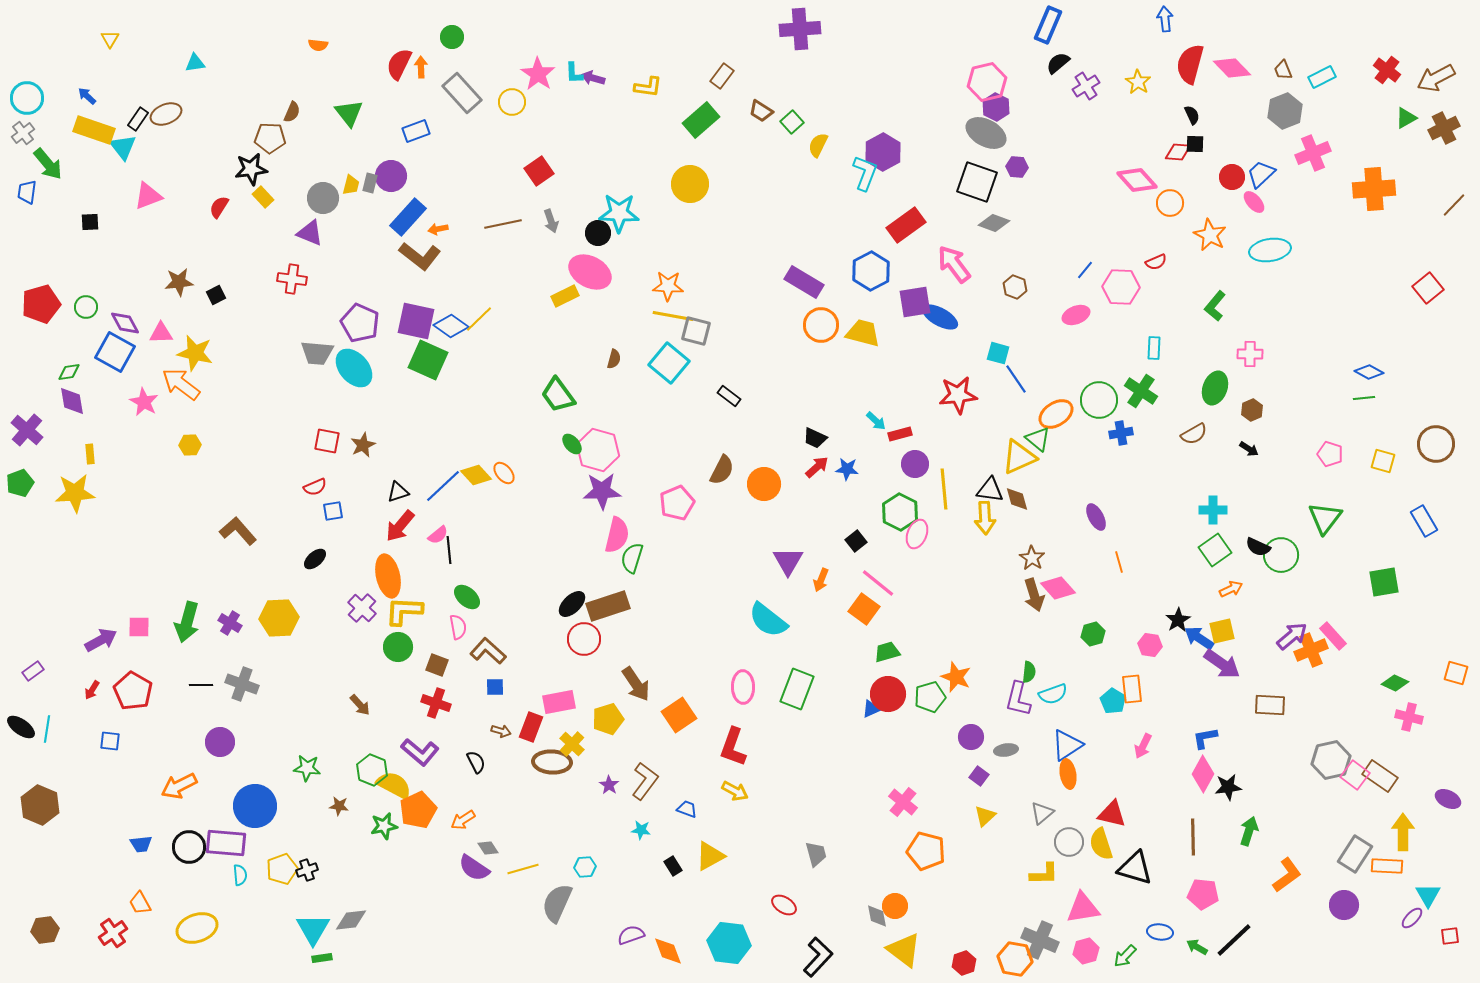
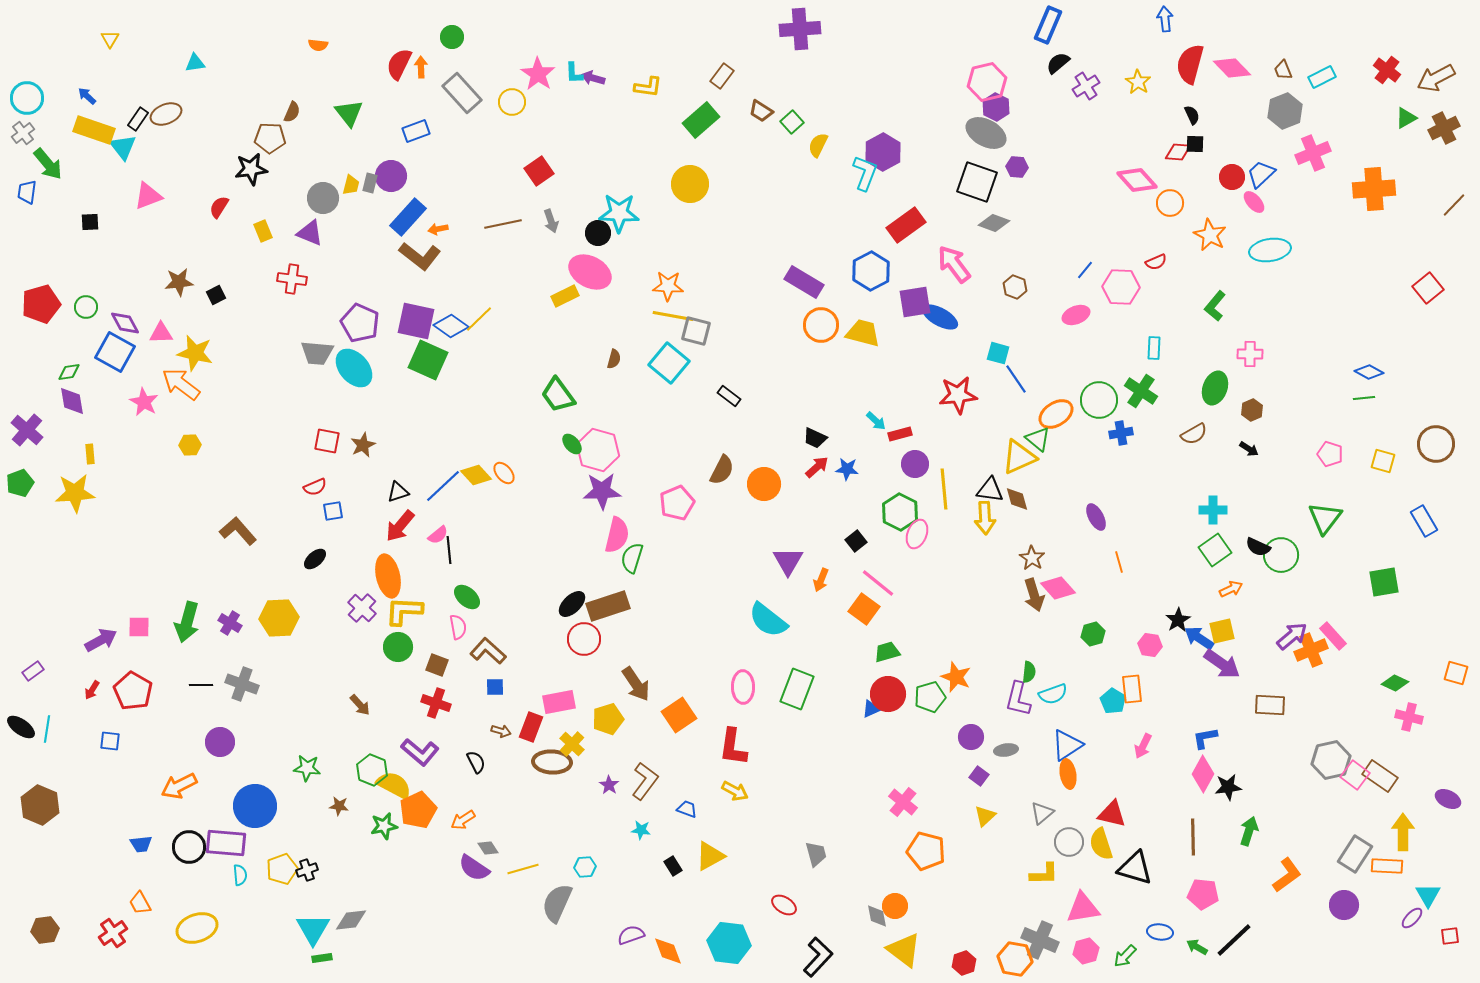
yellow rectangle at (263, 197): moved 34 px down; rotated 20 degrees clockwise
red L-shape at (733, 747): rotated 12 degrees counterclockwise
